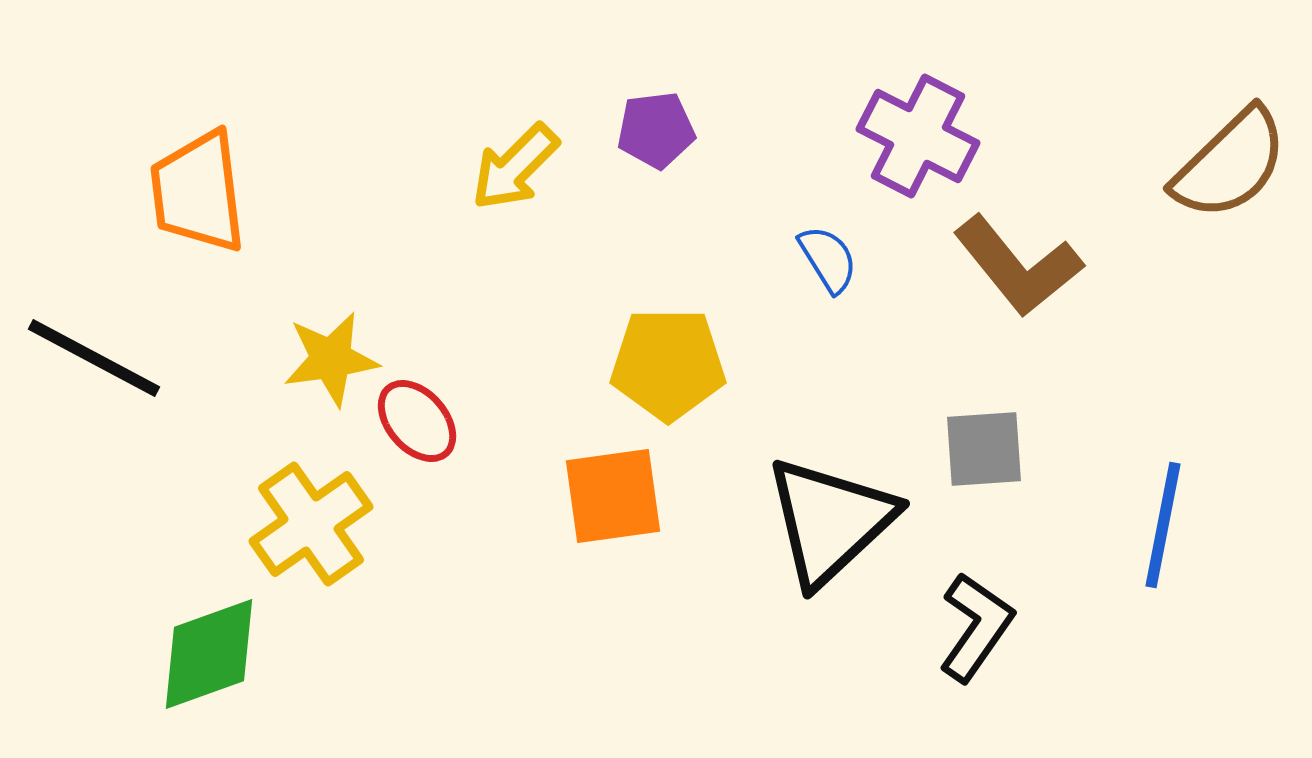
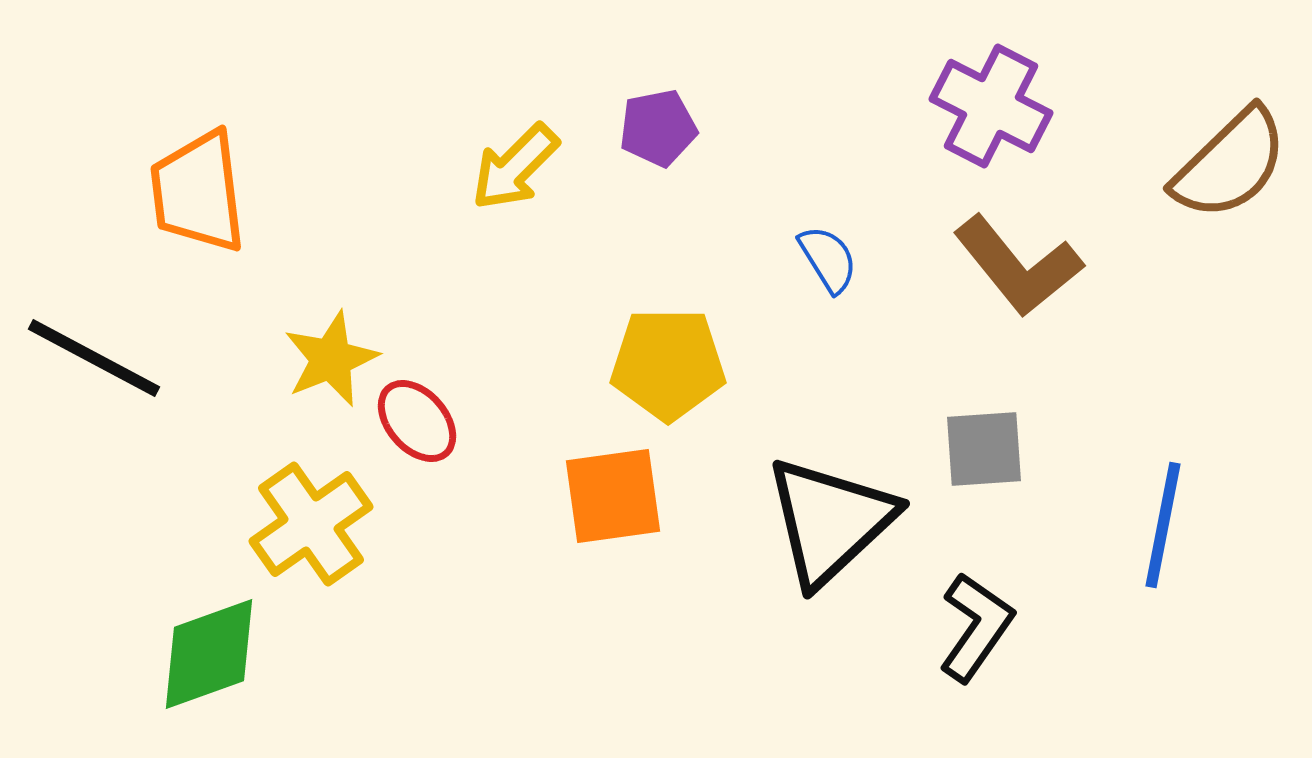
purple pentagon: moved 2 px right, 2 px up; rotated 4 degrees counterclockwise
purple cross: moved 73 px right, 30 px up
yellow star: rotated 14 degrees counterclockwise
